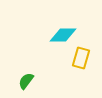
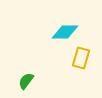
cyan diamond: moved 2 px right, 3 px up
